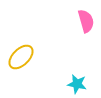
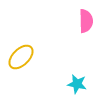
pink semicircle: rotated 15 degrees clockwise
